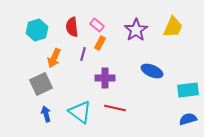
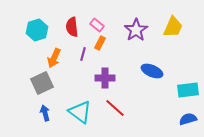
gray square: moved 1 px right, 1 px up
red line: rotated 30 degrees clockwise
blue arrow: moved 1 px left, 1 px up
